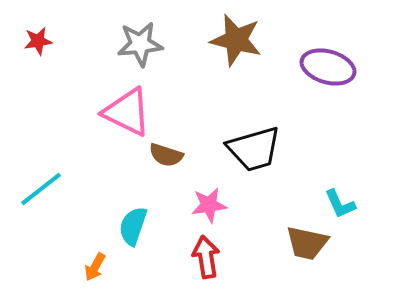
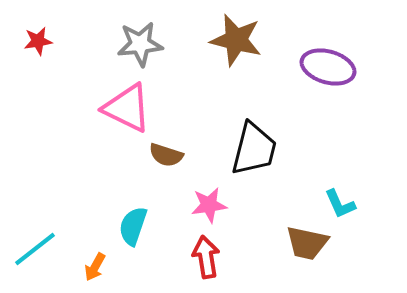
pink triangle: moved 4 px up
black trapezoid: rotated 60 degrees counterclockwise
cyan line: moved 6 px left, 60 px down
